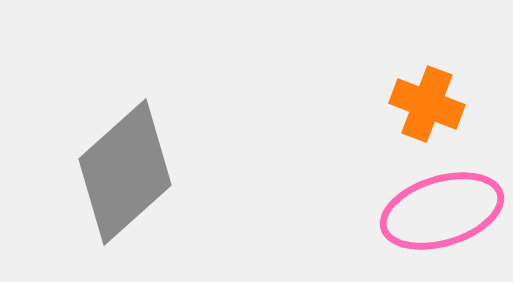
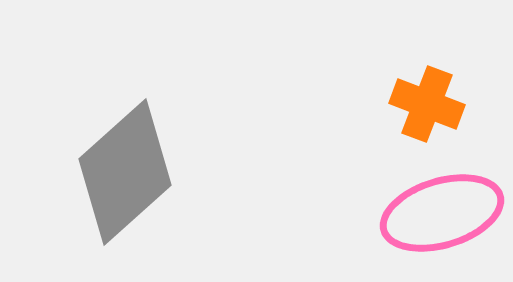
pink ellipse: moved 2 px down
